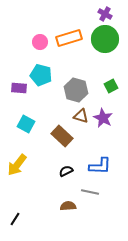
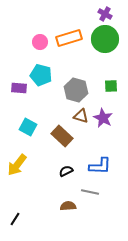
green square: rotated 24 degrees clockwise
cyan square: moved 2 px right, 3 px down
